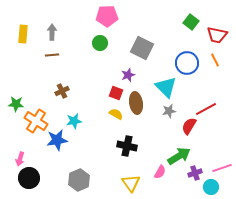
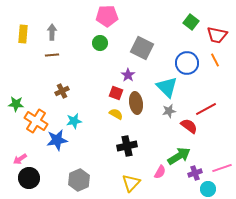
purple star: rotated 16 degrees counterclockwise
cyan triangle: moved 1 px right
red semicircle: rotated 96 degrees clockwise
black cross: rotated 24 degrees counterclockwise
pink arrow: rotated 40 degrees clockwise
yellow triangle: rotated 18 degrees clockwise
cyan circle: moved 3 px left, 2 px down
